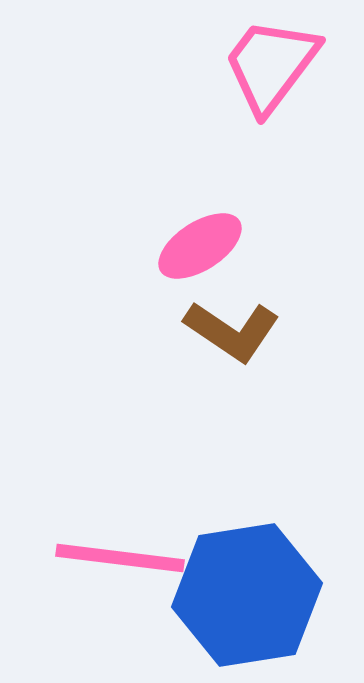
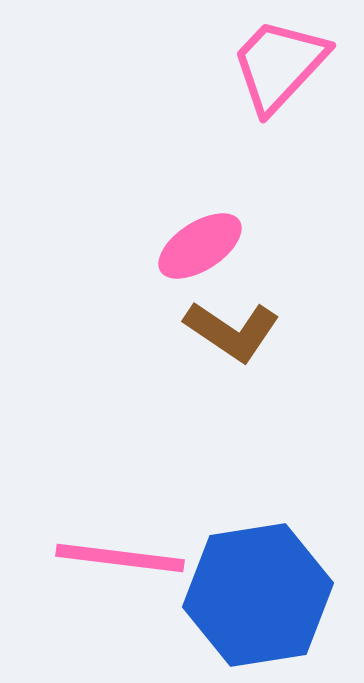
pink trapezoid: moved 8 px right; rotated 6 degrees clockwise
blue hexagon: moved 11 px right
